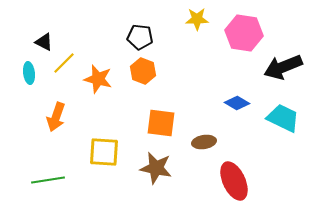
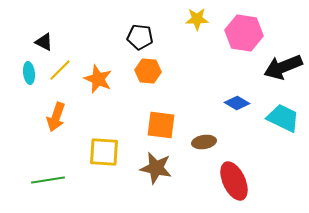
yellow line: moved 4 px left, 7 px down
orange hexagon: moved 5 px right; rotated 15 degrees counterclockwise
orange star: rotated 8 degrees clockwise
orange square: moved 2 px down
